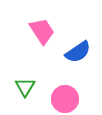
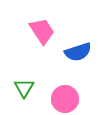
blue semicircle: rotated 16 degrees clockwise
green triangle: moved 1 px left, 1 px down
